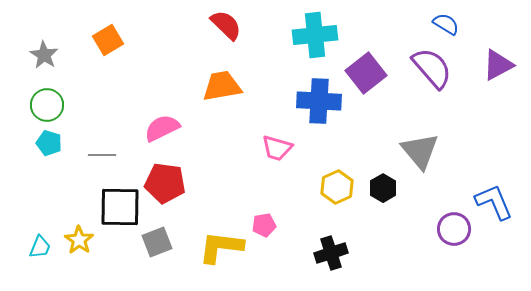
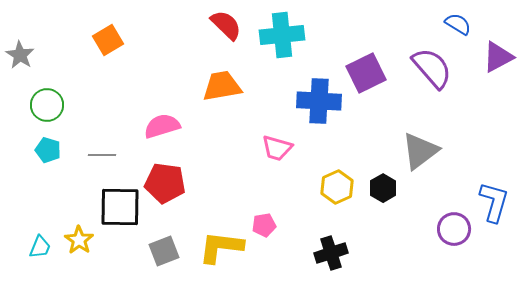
blue semicircle: moved 12 px right
cyan cross: moved 33 px left
gray star: moved 24 px left
purple triangle: moved 8 px up
purple square: rotated 12 degrees clockwise
pink semicircle: moved 2 px up; rotated 9 degrees clockwise
cyan pentagon: moved 1 px left, 7 px down
gray triangle: rotated 33 degrees clockwise
blue L-shape: rotated 39 degrees clockwise
gray square: moved 7 px right, 9 px down
